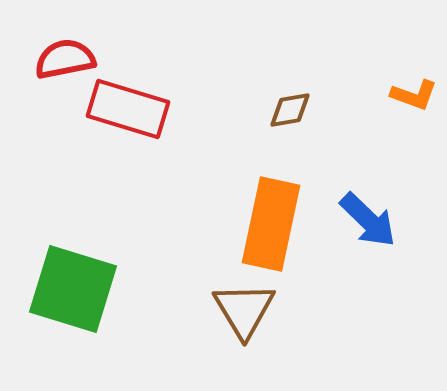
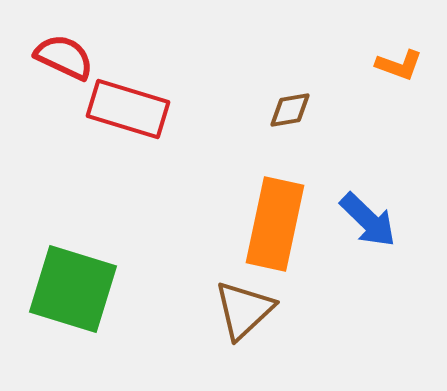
red semicircle: moved 1 px left, 2 px up; rotated 36 degrees clockwise
orange L-shape: moved 15 px left, 30 px up
orange rectangle: moved 4 px right
brown triangle: rotated 18 degrees clockwise
